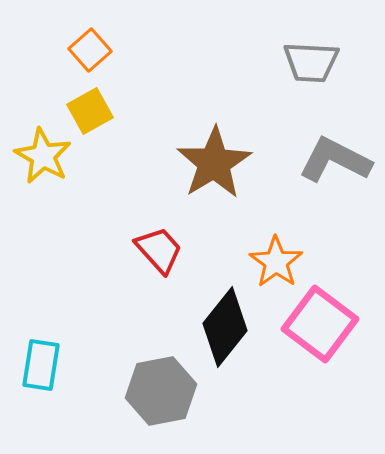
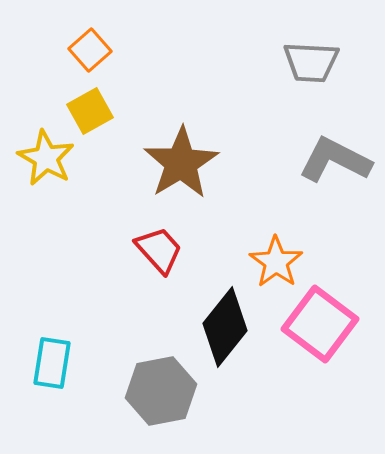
yellow star: moved 3 px right, 2 px down
brown star: moved 33 px left
cyan rectangle: moved 11 px right, 2 px up
